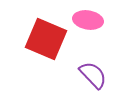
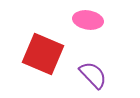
red square: moved 3 px left, 15 px down
